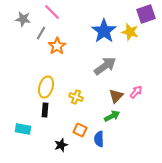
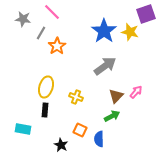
black star: rotated 24 degrees counterclockwise
